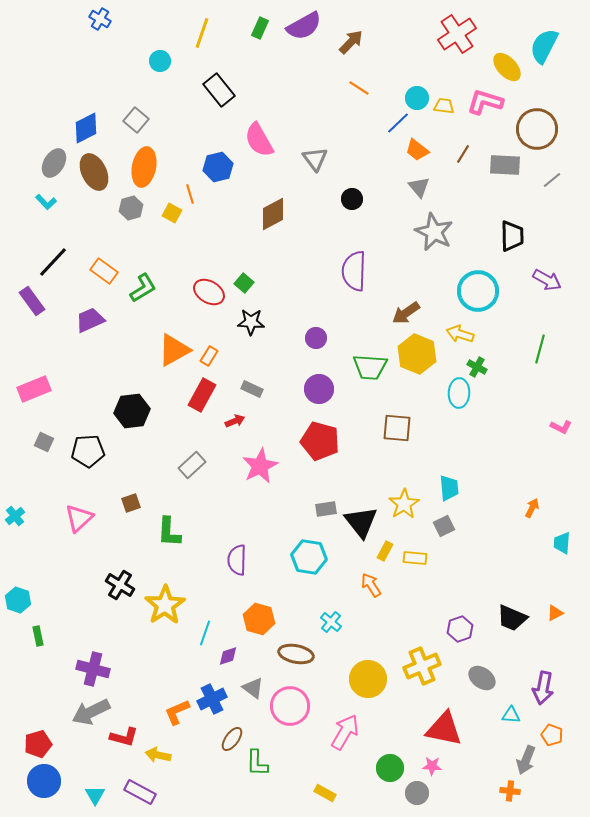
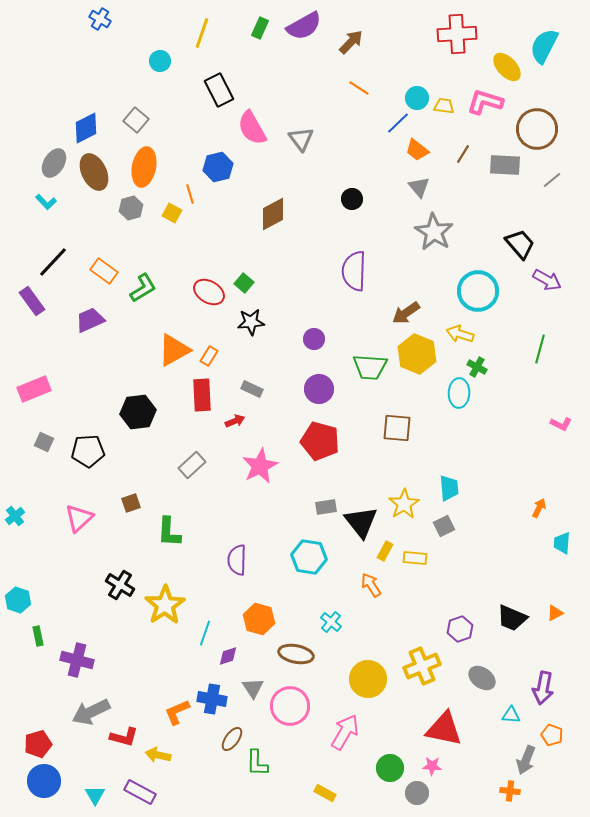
red cross at (457, 34): rotated 30 degrees clockwise
black rectangle at (219, 90): rotated 12 degrees clockwise
pink semicircle at (259, 140): moved 7 px left, 12 px up
gray triangle at (315, 159): moved 14 px left, 20 px up
gray star at (434, 232): rotated 6 degrees clockwise
black trapezoid at (512, 236): moved 8 px right, 8 px down; rotated 40 degrees counterclockwise
black star at (251, 322): rotated 8 degrees counterclockwise
purple circle at (316, 338): moved 2 px left, 1 px down
red rectangle at (202, 395): rotated 32 degrees counterclockwise
black hexagon at (132, 411): moved 6 px right, 1 px down
pink L-shape at (561, 427): moved 3 px up
orange arrow at (532, 508): moved 7 px right
gray rectangle at (326, 509): moved 2 px up
purple cross at (93, 669): moved 16 px left, 9 px up
gray triangle at (253, 688): rotated 20 degrees clockwise
blue cross at (212, 699): rotated 36 degrees clockwise
